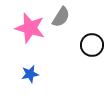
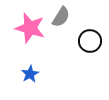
black circle: moved 2 px left, 4 px up
blue star: rotated 18 degrees counterclockwise
